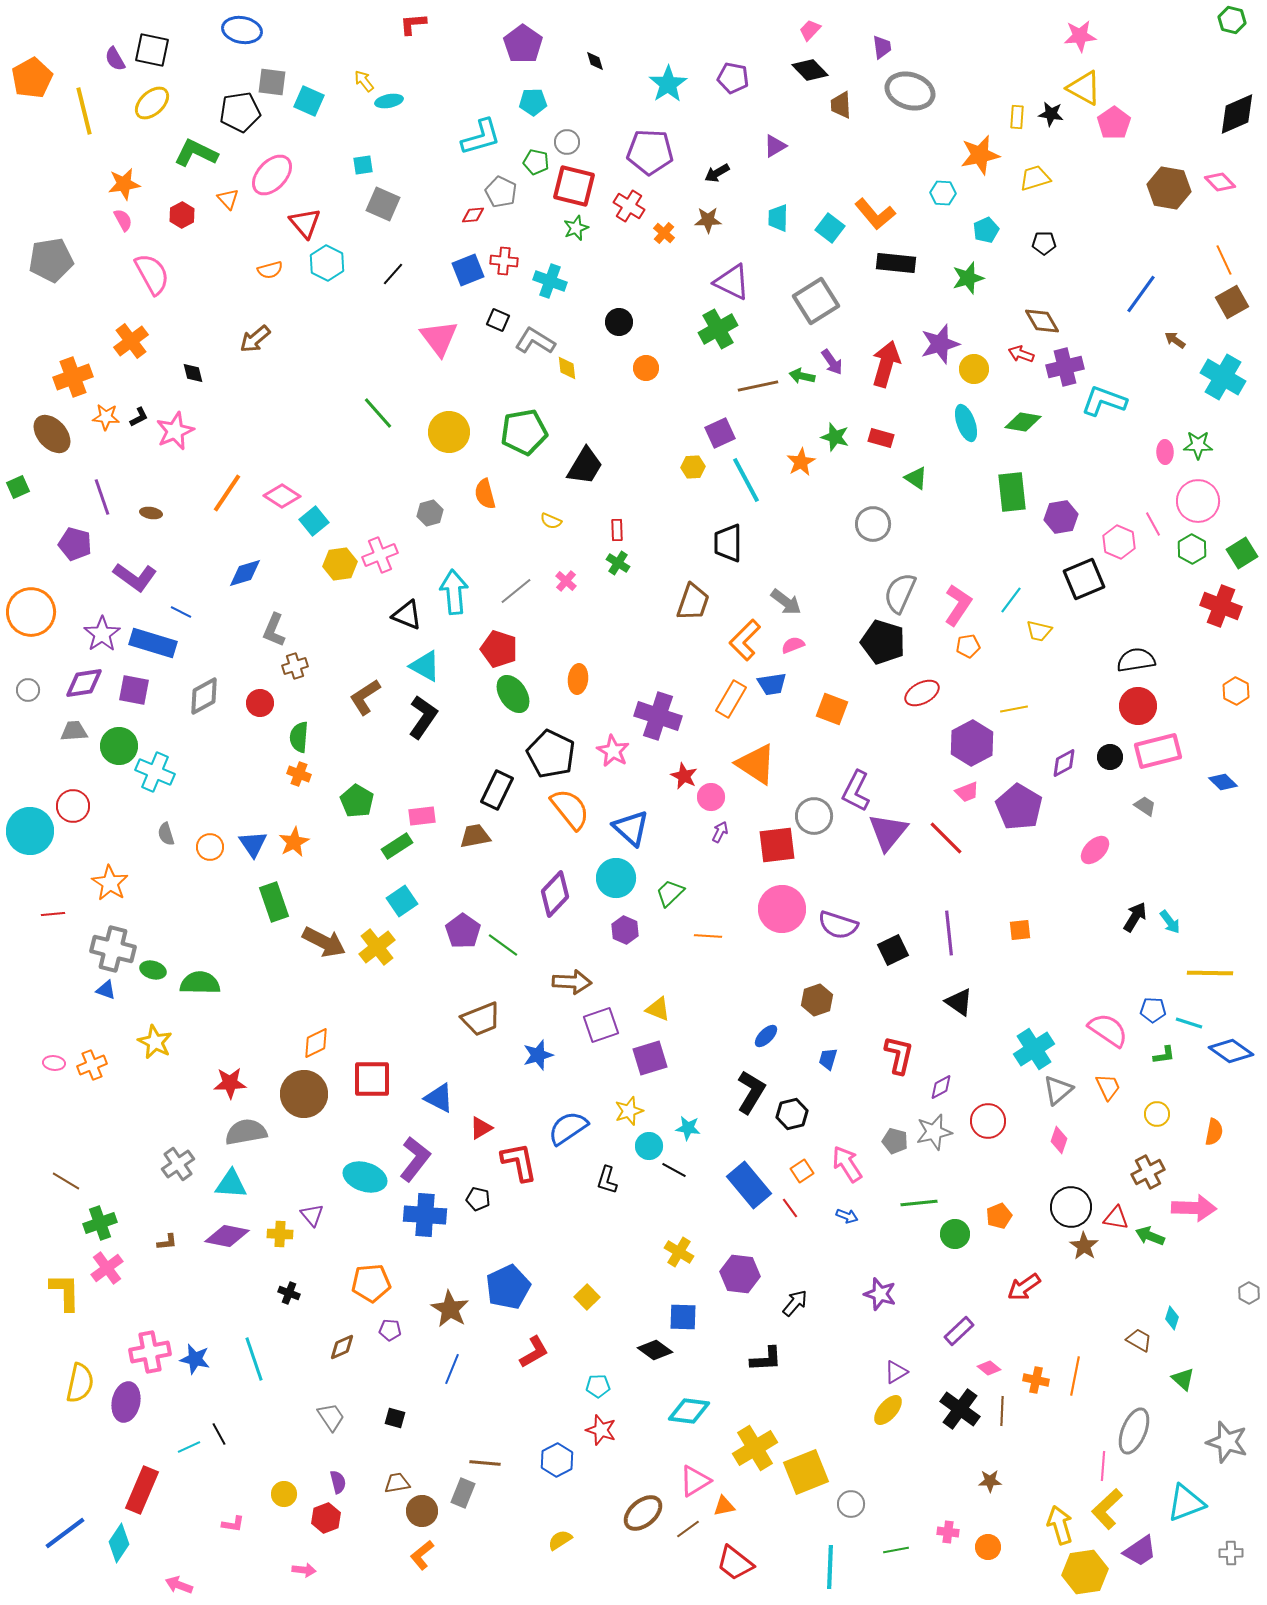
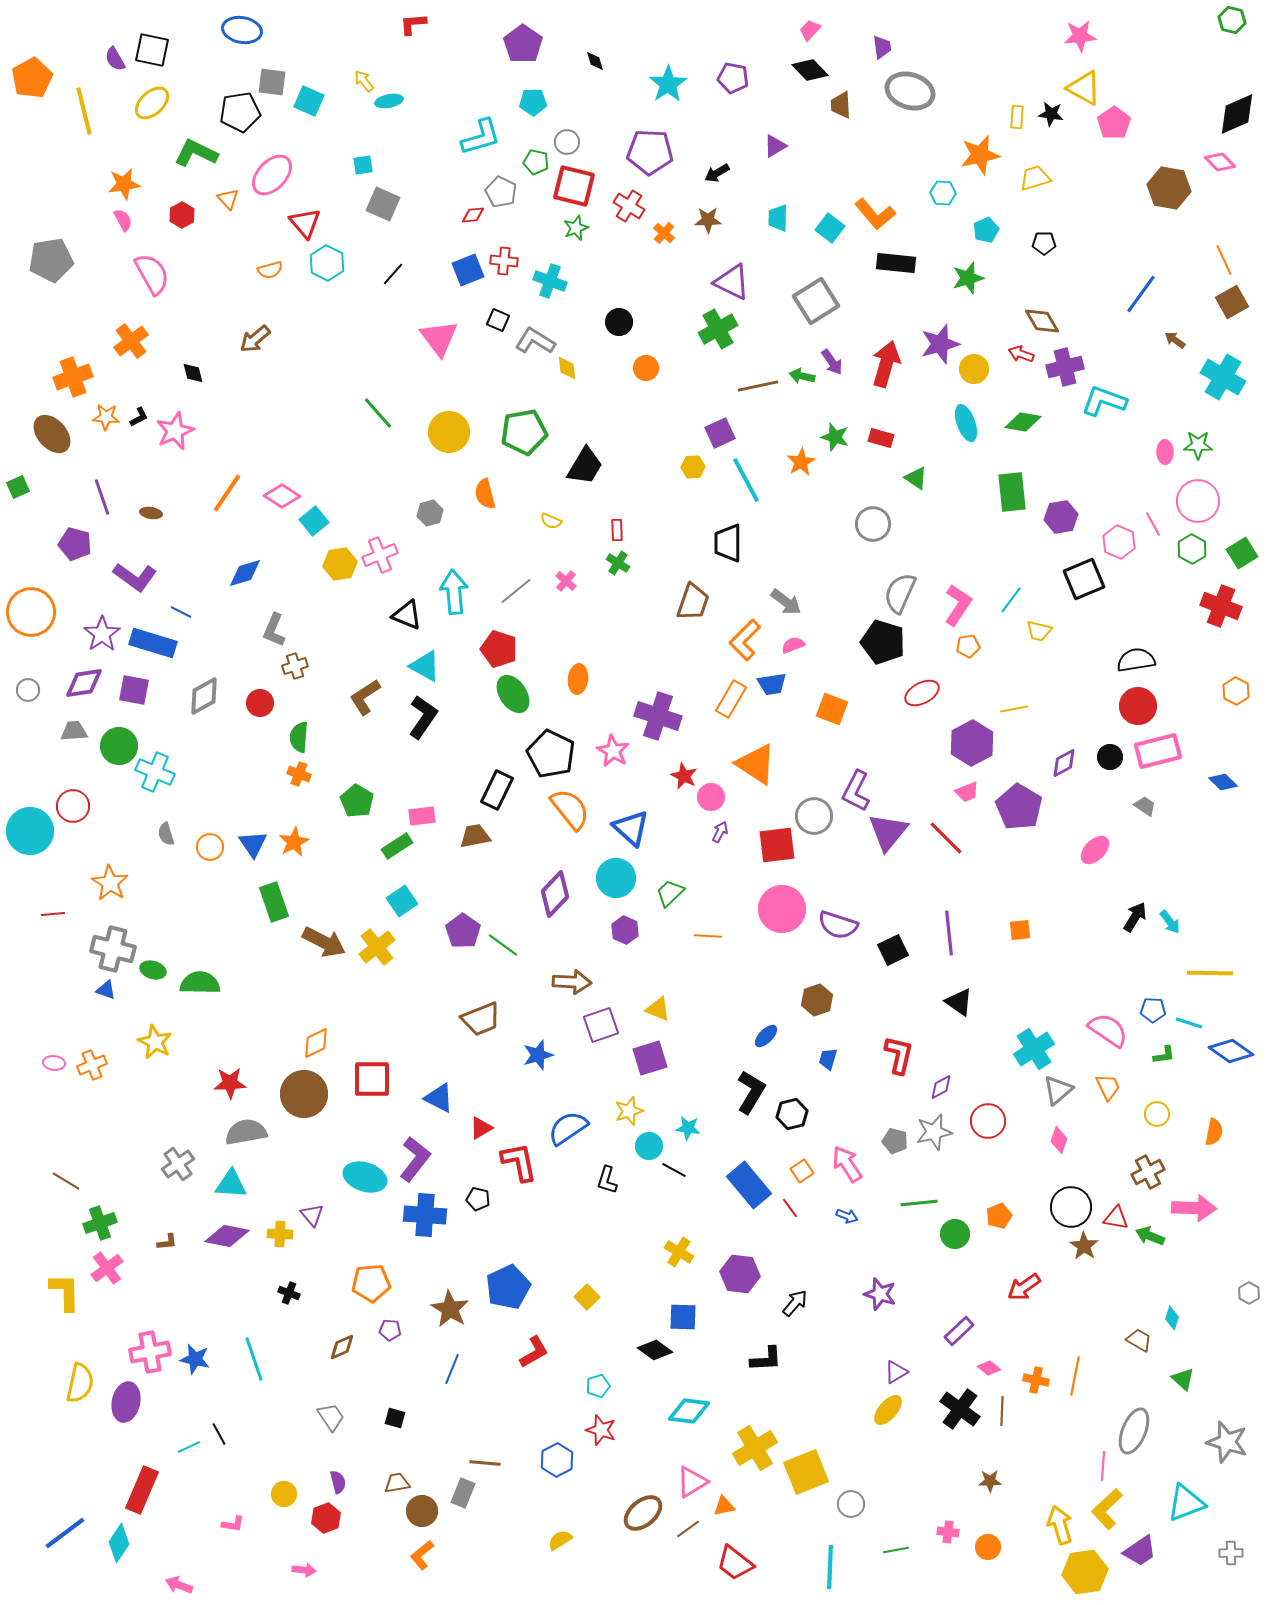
pink diamond at (1220, 182): moved 20 px up
cyan pentagon at (598, 1386): rotated 15 degrees counterclockwise
pink triangle at (695, 1481): moved 3 px left, 1 px down
